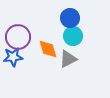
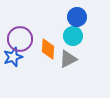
blue circle: moved 7 px right, 1 px up
purple circle: moved 2 px right, 2 px down
orange diamond: rotated 20 degrees clockwise
blue star: rotated 12 degrees counterclockwise
